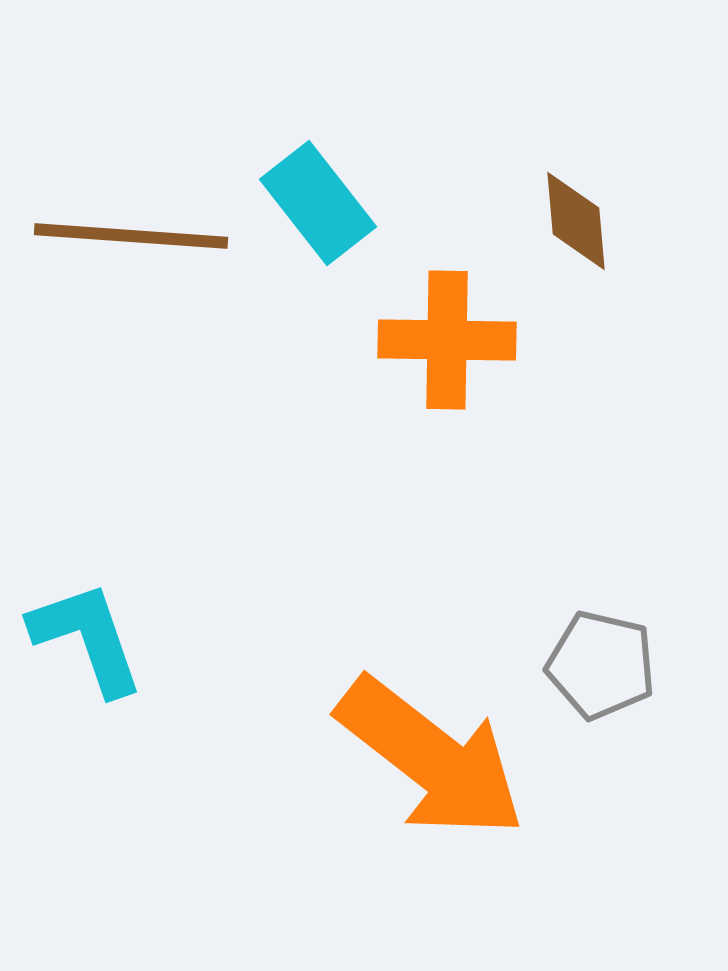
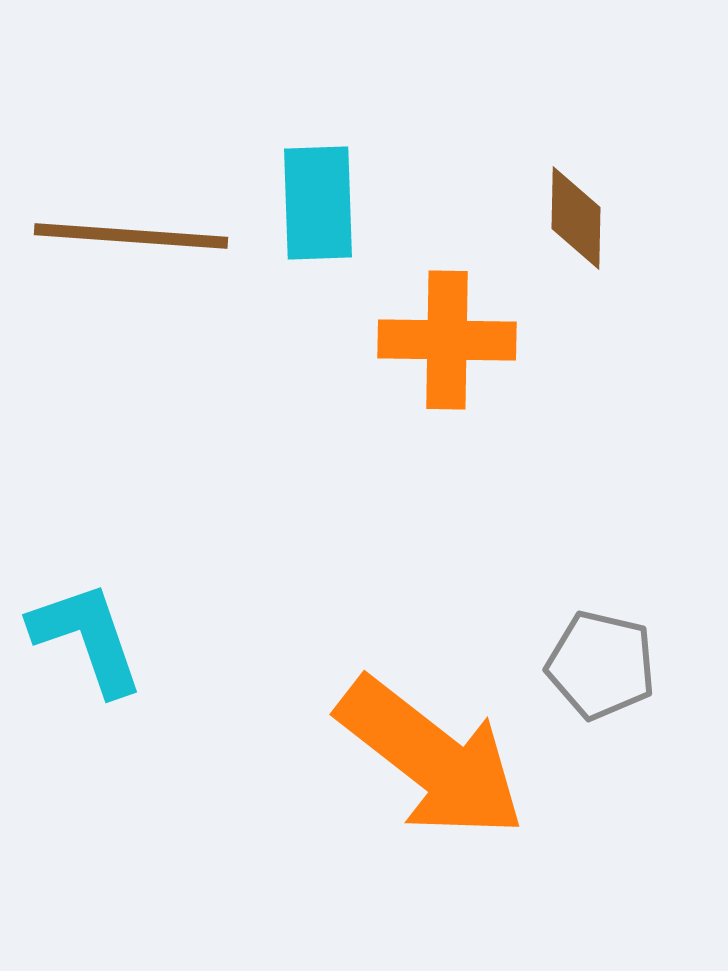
cyan rectangle: rotated 36 degrees clockwise
brown diamond: moved 3 px up; rotated 6 degrees clockwise
